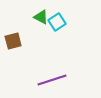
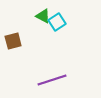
green triangle: moved 2 px right, 1 px up
